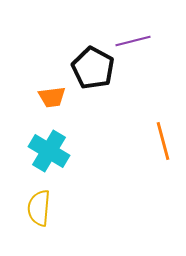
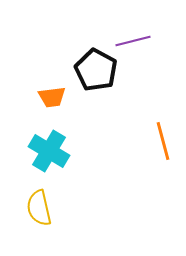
black pentagon: moved 3 px right, 2 px down
yellow semicircle: rotated 18 degrees counterclockwise
